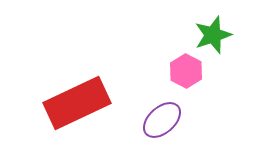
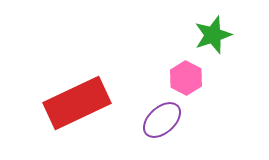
pink hexagon: moved 7 px down
